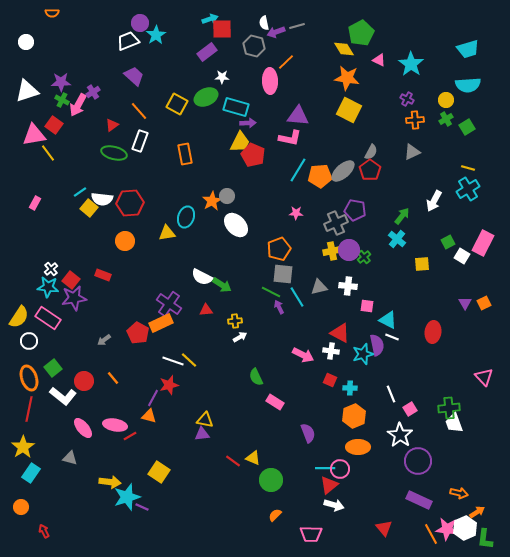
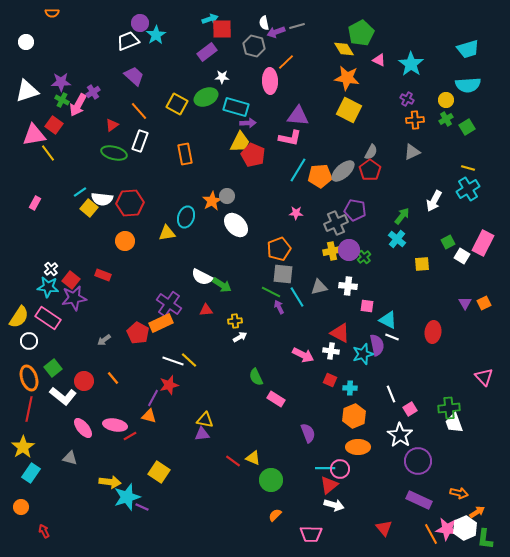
pink rectangle at (275, 402): moved 1 px right, 3 px up
